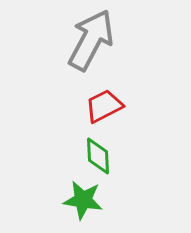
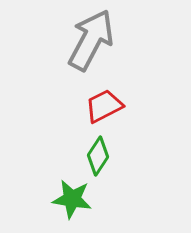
green diamond: rotated 36 degrees clockwise
green star: moved 11 px left, 1 px up
